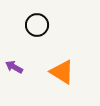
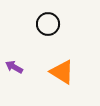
black circle: moved 11 px right, 1 px up
